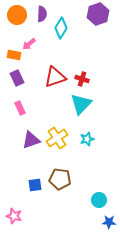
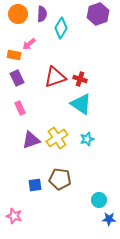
orange circle: moved 1 px right, 1 px up
red cross: moved 2 px left
cyan triangle: rotated 40 degrees counterclockwise
blue star: moved 3 px up
